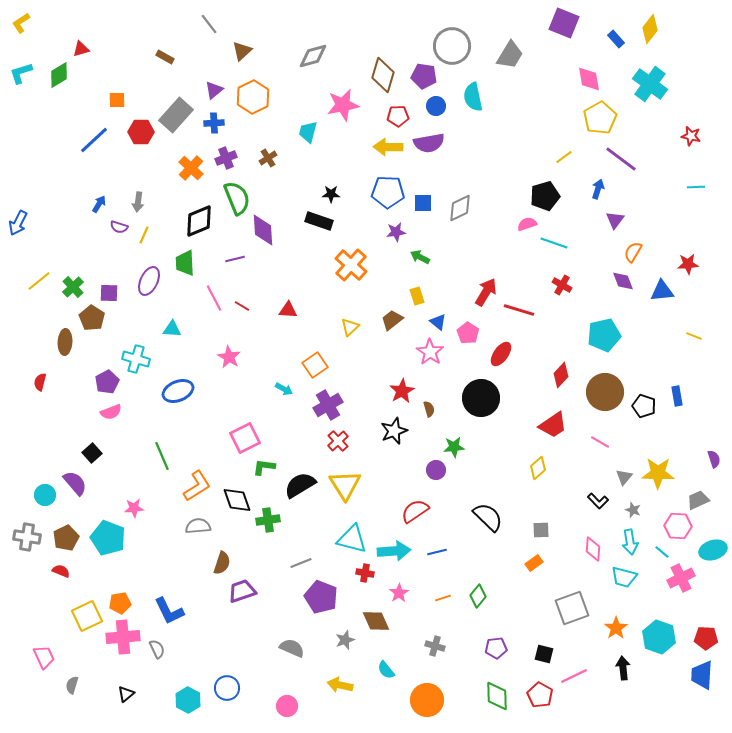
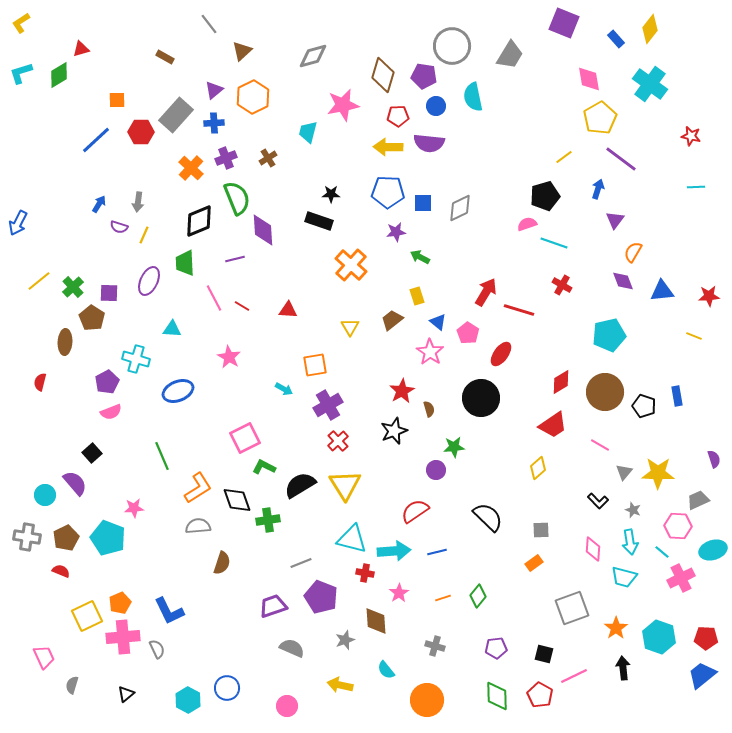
blue line at (94, 140): moved 2 px right
purple semicircle at (429, 143): rotated 16 degrees clockwise
red star at (688, 264): moved 21 px right, 32 px down
yellow triangle at (350, 327): rotated 18 degrees counterclockwise
cyan pentagon at (604, 335): moved 5 px right
orange square at (315, 365): rotated 25 degrees clockwise
red diamond at (561, 375): moved 7 px down; rotated 15 degrees clockwise
pink line at (600, 442): moved 3 px down
green L-shape at (264, 467): rotated 20 degrees clockwise
gray triangle at (624, 477): moved 5 px up
orange L-shape at (197, 486): moved 1 px right, 2 px down
purple trapezoid at (242, 591): moved 31 px right, 15 px down
orange pentagon at (120, 603): rotated 15 degrees counterclockwise
brown diamond at (376, 621): rotated 20 degrees clockwise
blue trapezoid at (702, 675): rotated 48 degrees clockwise
